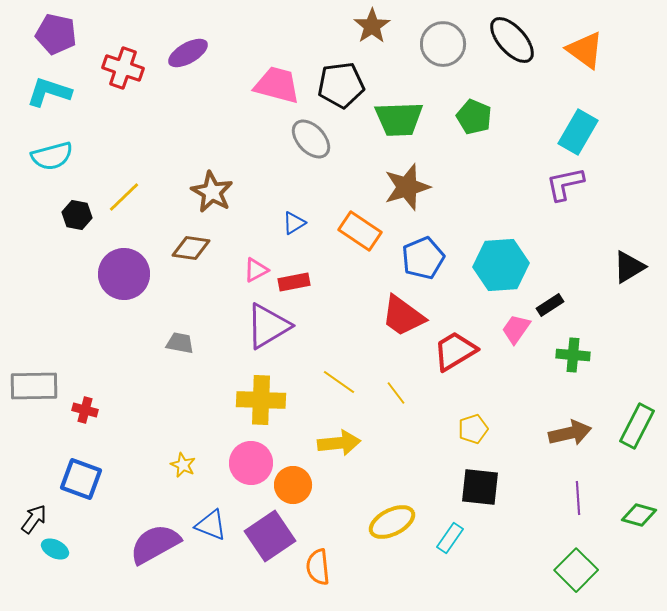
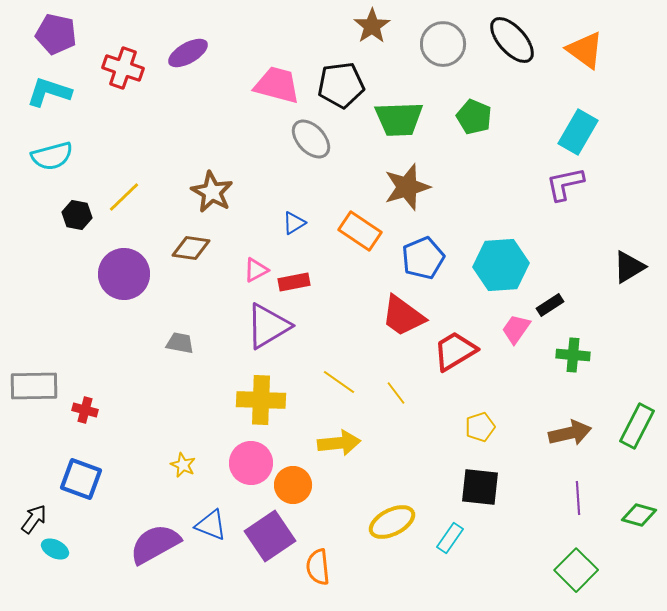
yellow pentagon at (473, 429): moved 7 px right, 2 px up
